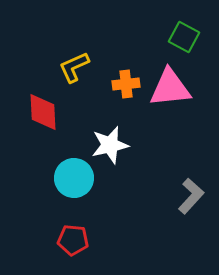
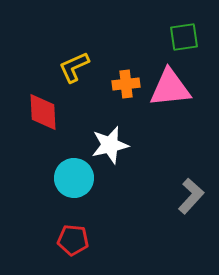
green square: rotated 36 degrees counterclockwise
